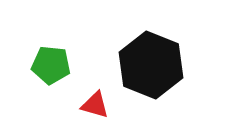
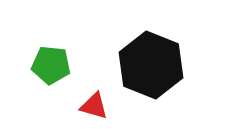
red triangle: moved 1 px left, 1 px down
